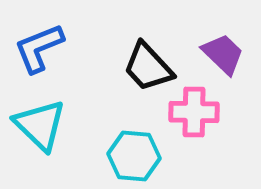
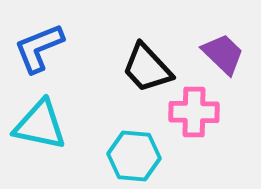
black trapezoid: moved 1 px left, 1 px down
cyan triangle: rotated 32 degrees counterclockwise
